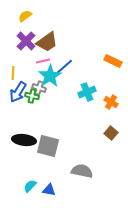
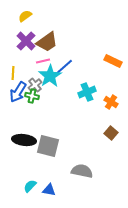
gray cross: moved 4 px left, 3 px up; rotated 32 degrees clockwise
